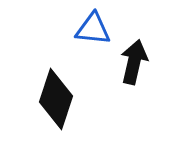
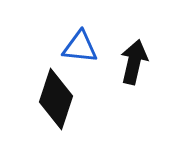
blue triangle: moved 13 px left, 18 px down
